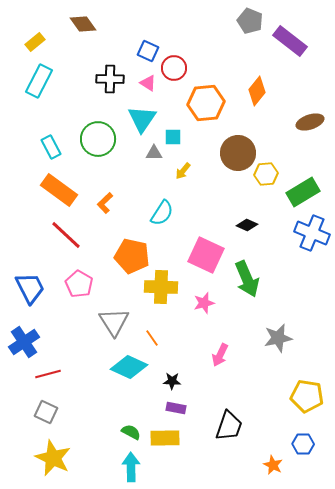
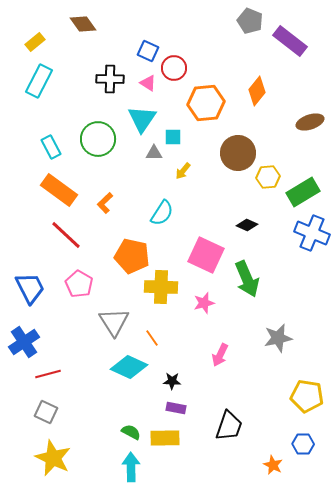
yellow hexagon at (266, 174): moved 2 px right, 3 px down
